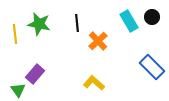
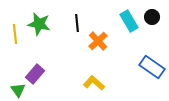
blue rectangle: rotated 10 degrees counterclockwise
